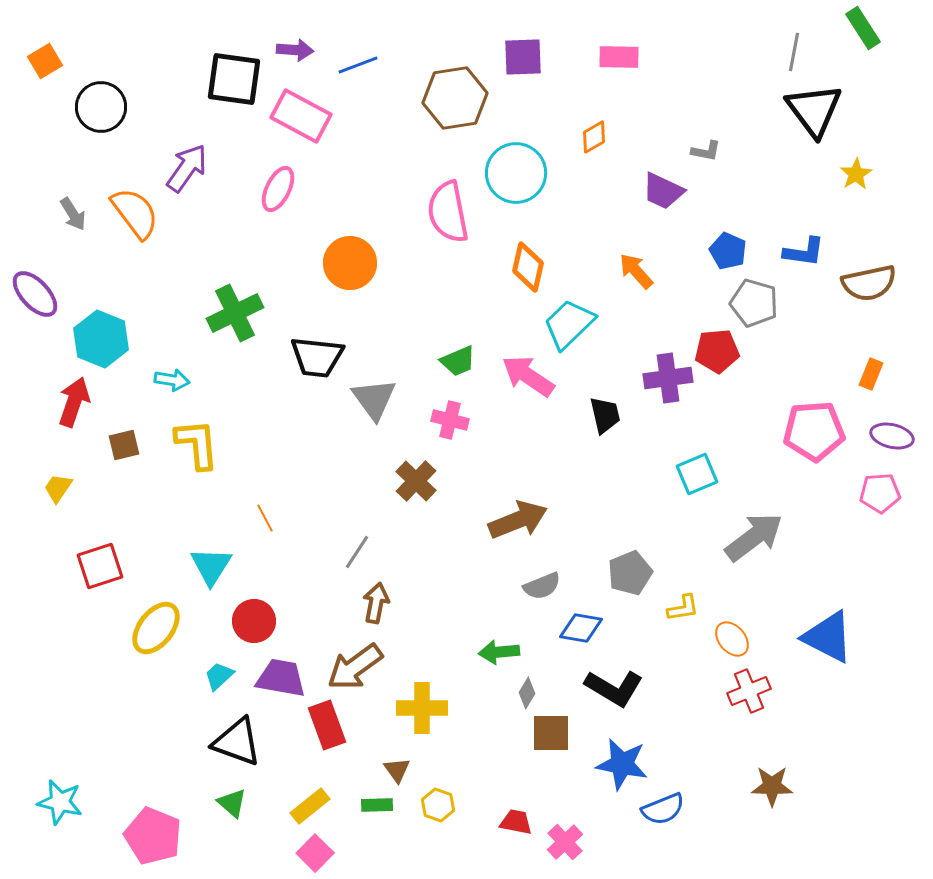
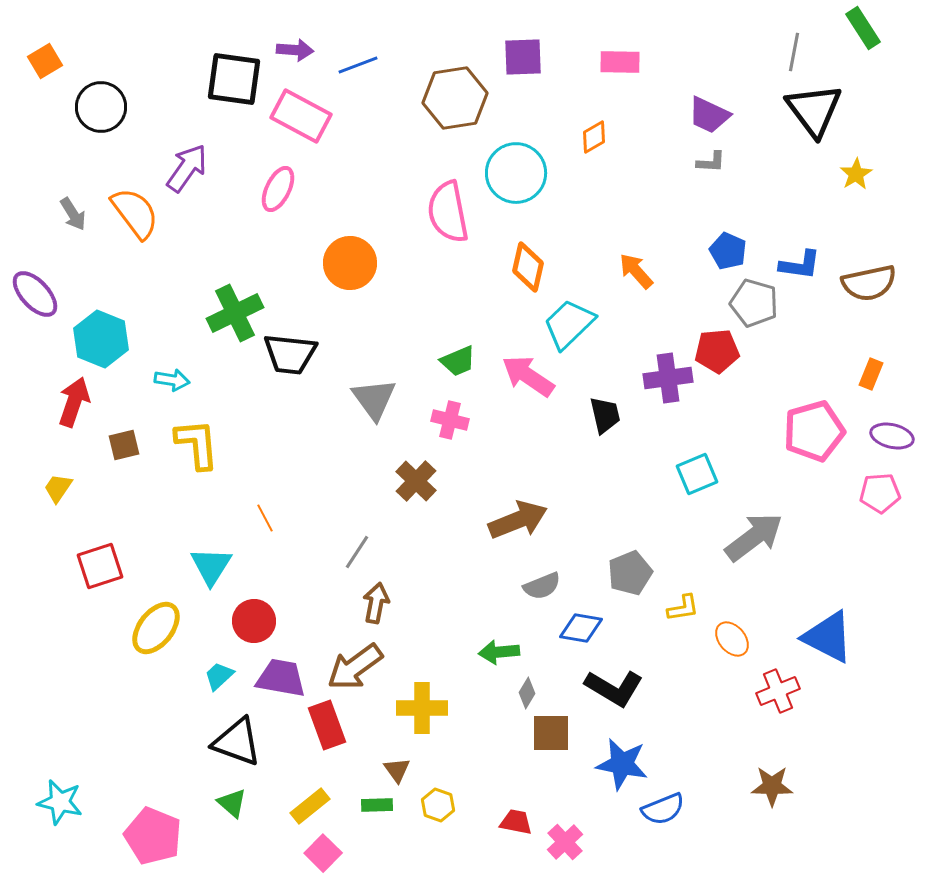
pink rectangle at (619, 57): moved 1 px right, 5 px down
gray L-shape at (706, 151): moved 5 px right, 11 px down; rotated 8 degrees counterclockwise
purple trapezoid at (663, 191): moved 46 px right, 76 px up
blue L-shape at (804, 252): moved 4 px left, 13 px down
black trapezoid at (317, 357): moved 27 px left, 3 px up
pink pentagon at (814, 431): rotated 12 degrees counterclockwise
red cross at (749, 691): moved 29 px right
pink square at (315, 853): moved 8 px right
